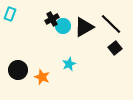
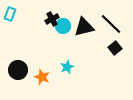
black triangle: rotated 15 degrees clockwise
cyan star: moved 2 px left, 3 px down
